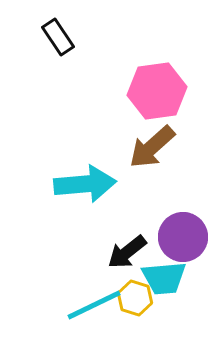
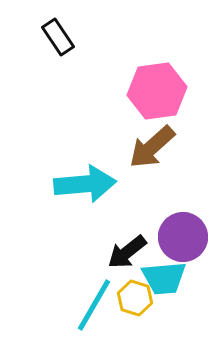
cyan line: rotated 34 degrees counterclockwise
